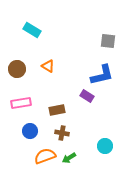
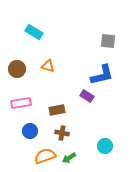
cyan rectangle: moved 2 px right, 2 px down
orange triangle: rotated 16 degrees counterclockwise
